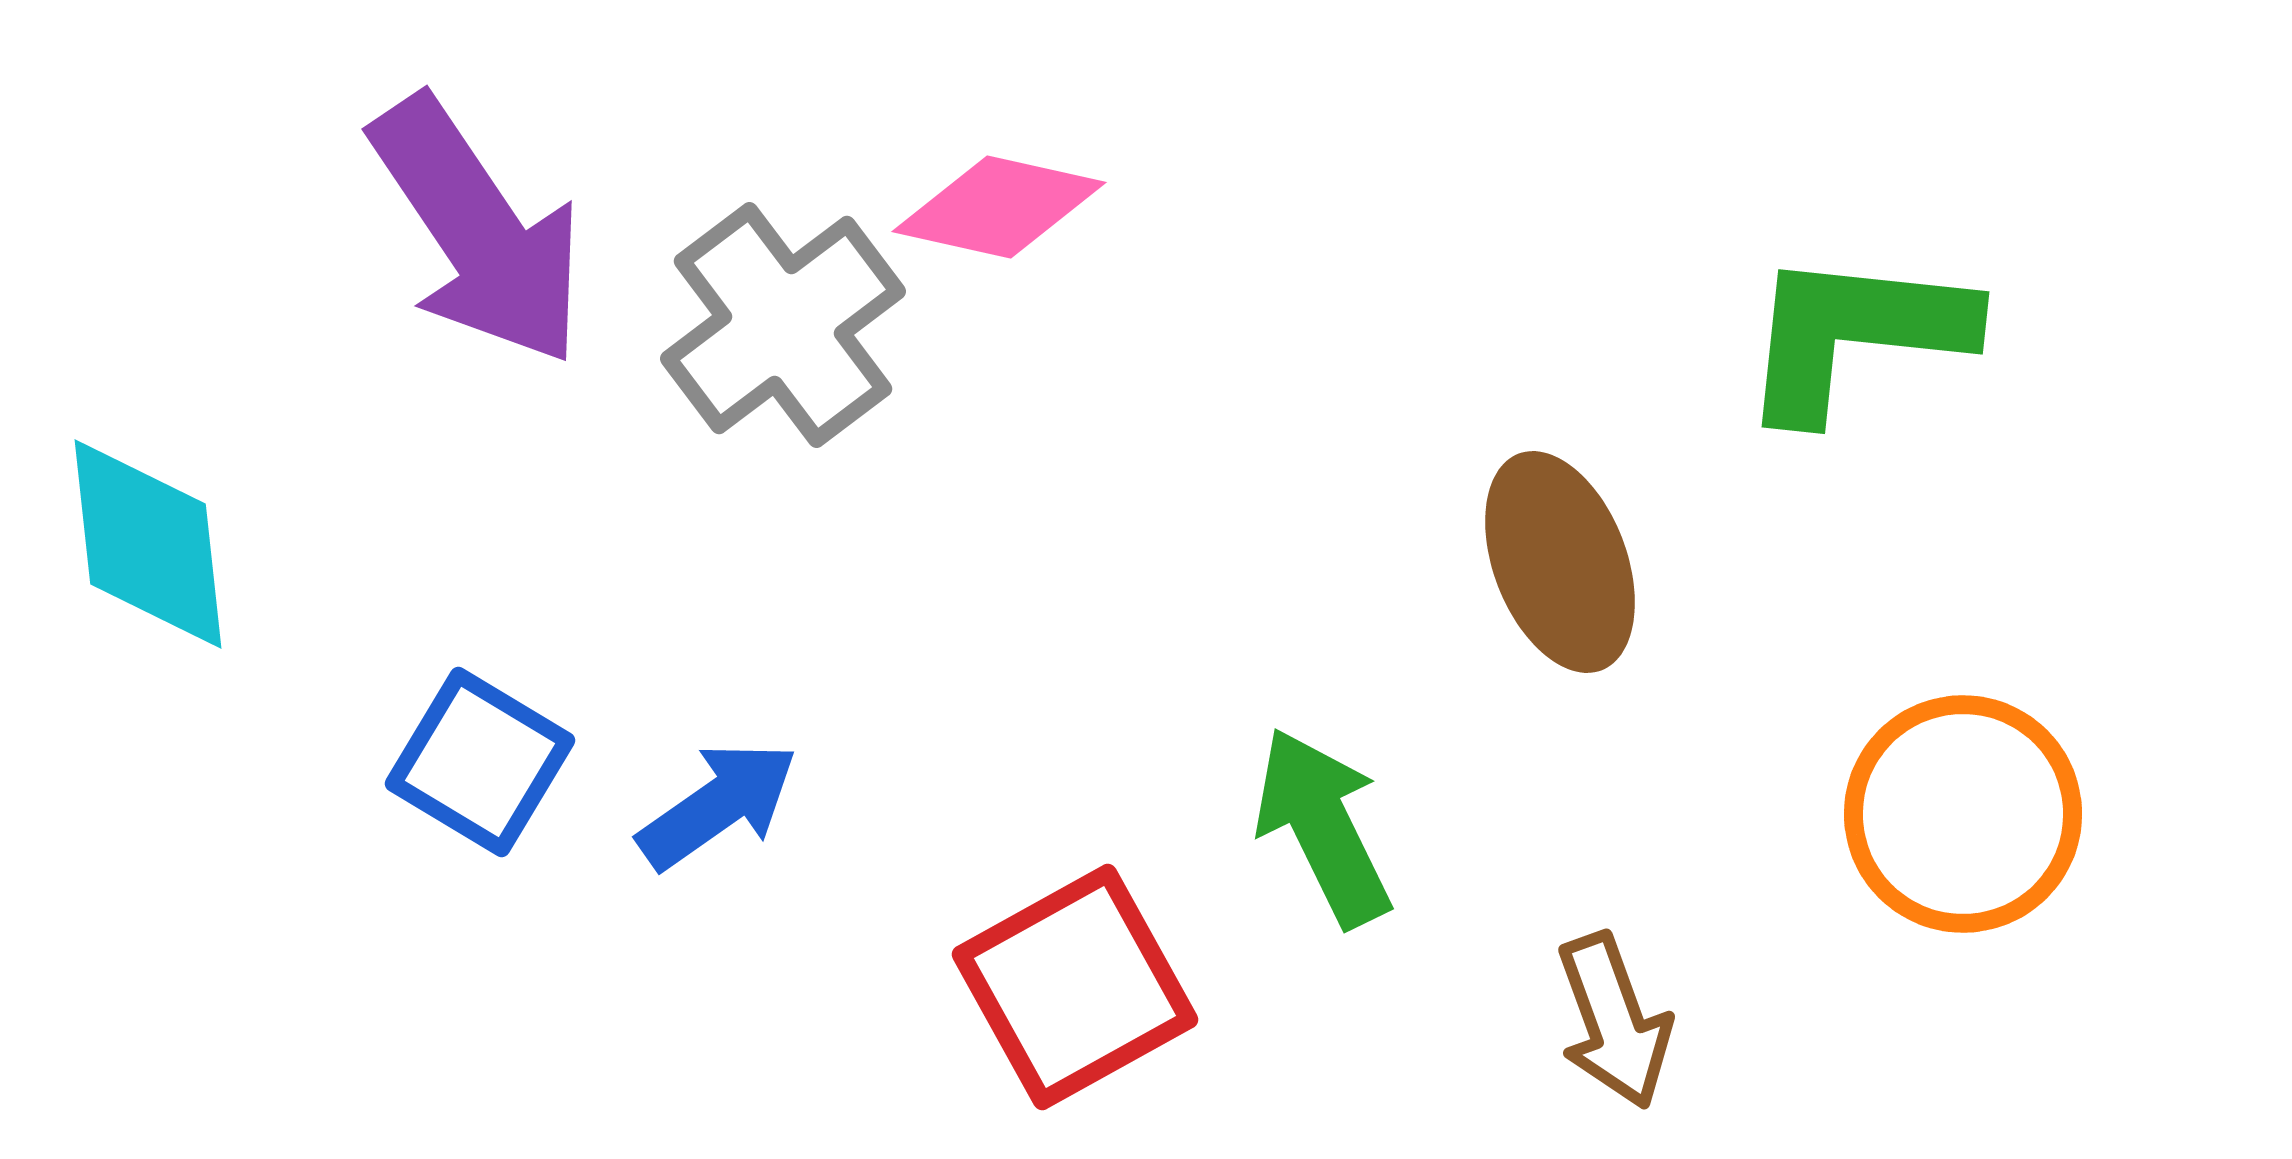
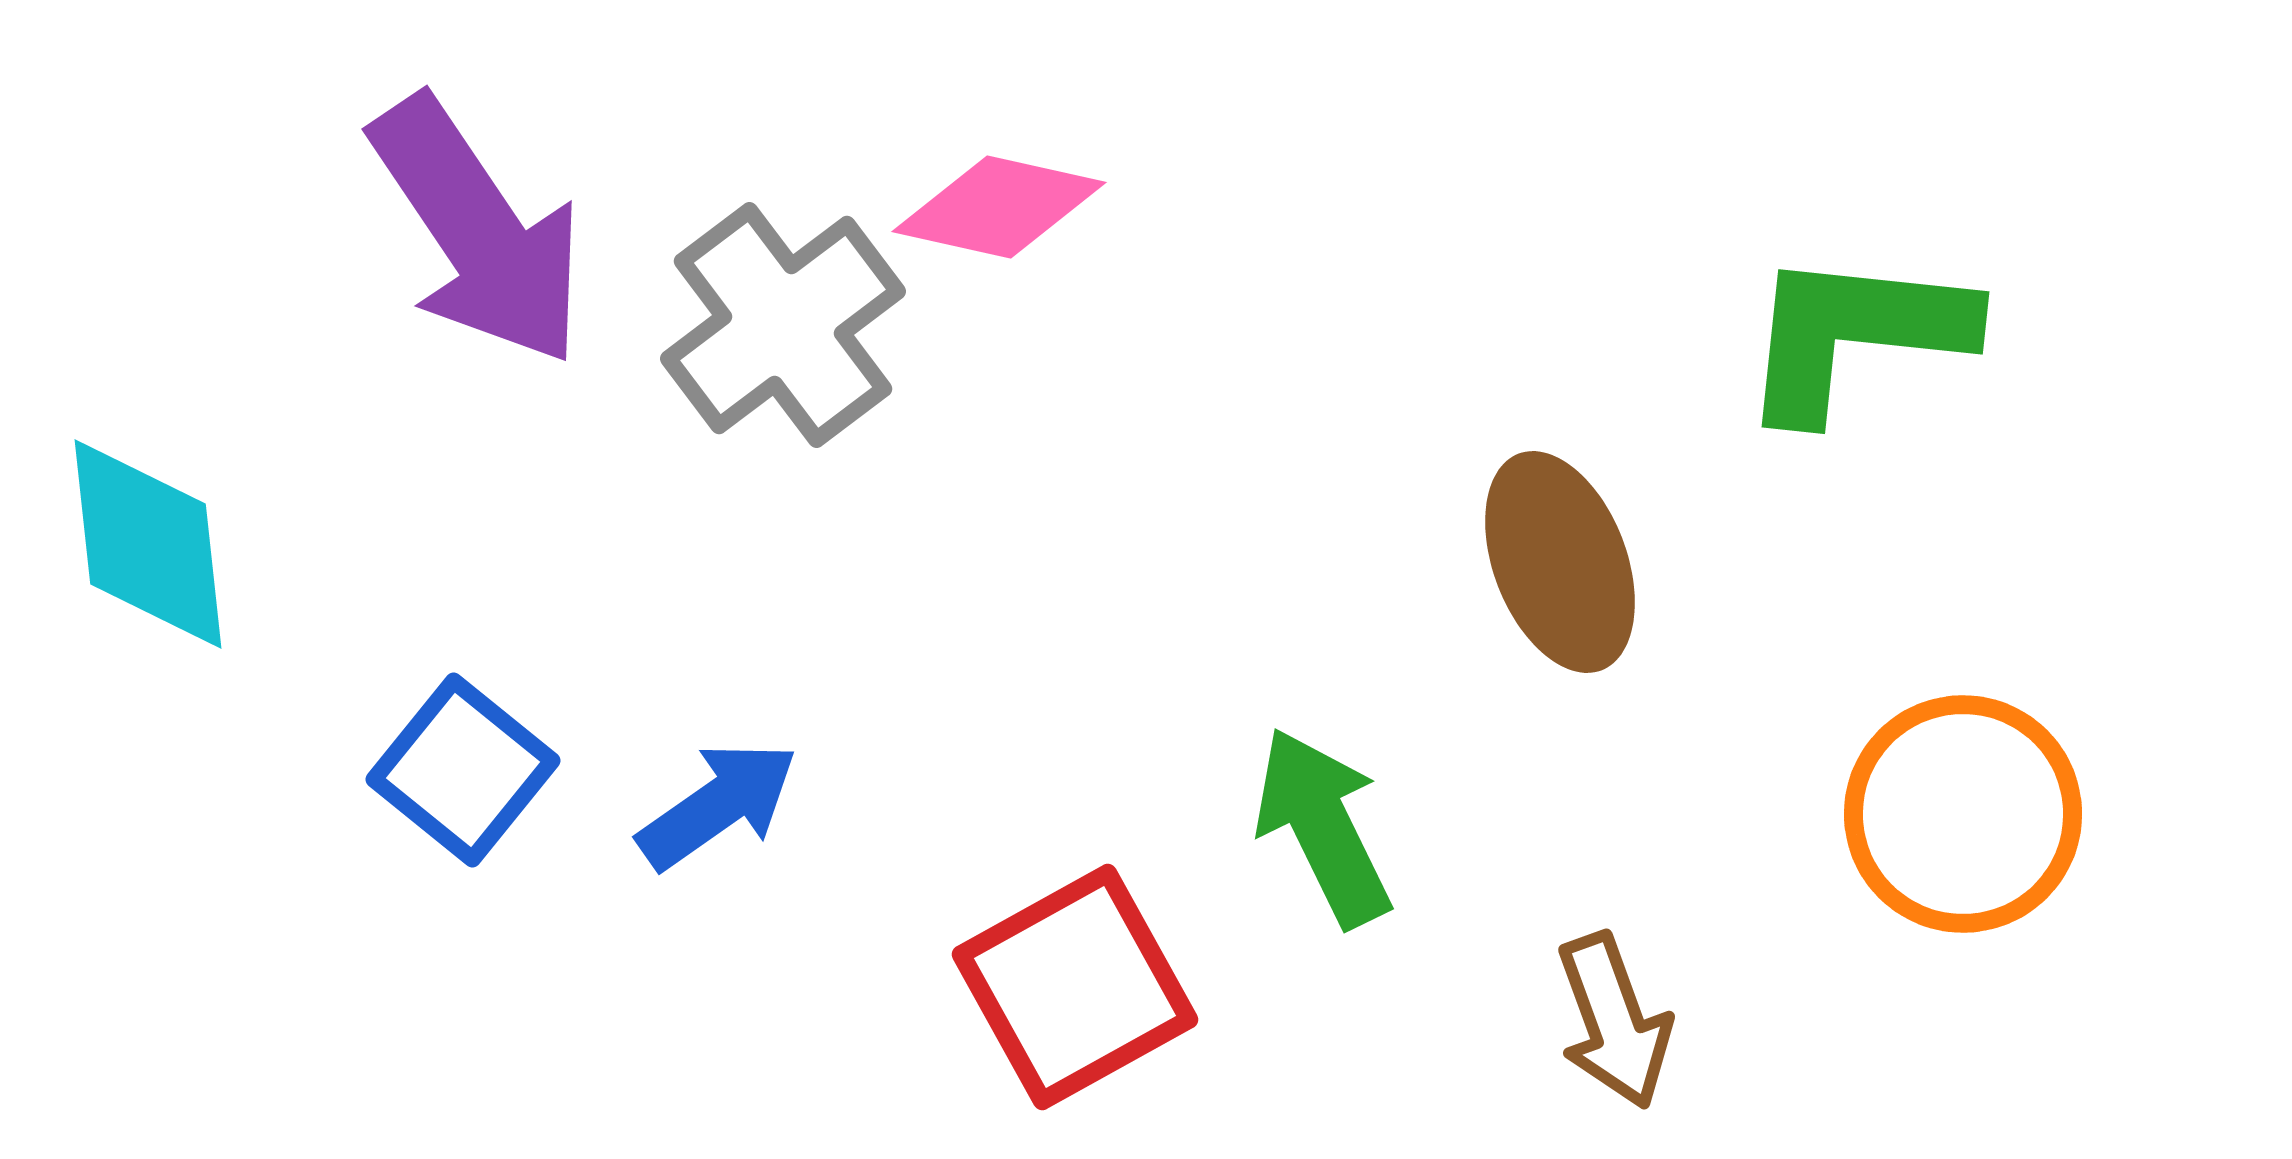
blue square: moved 17 px left, 8 px down; rotated 8 degrees clockwise
